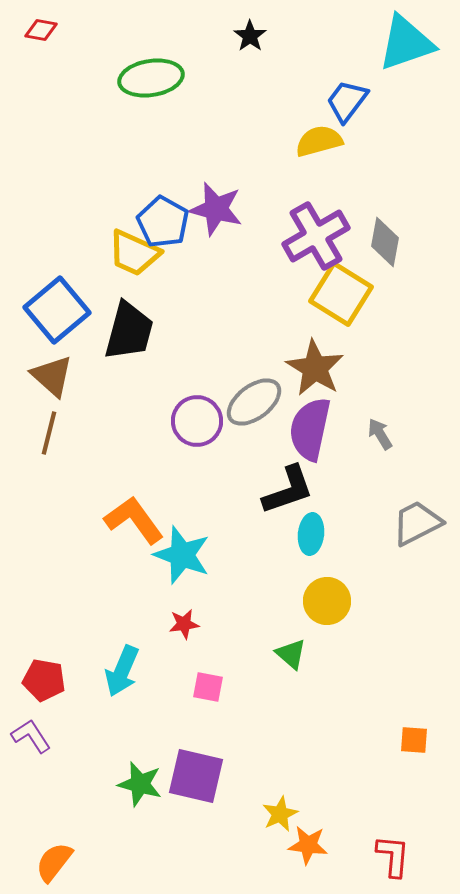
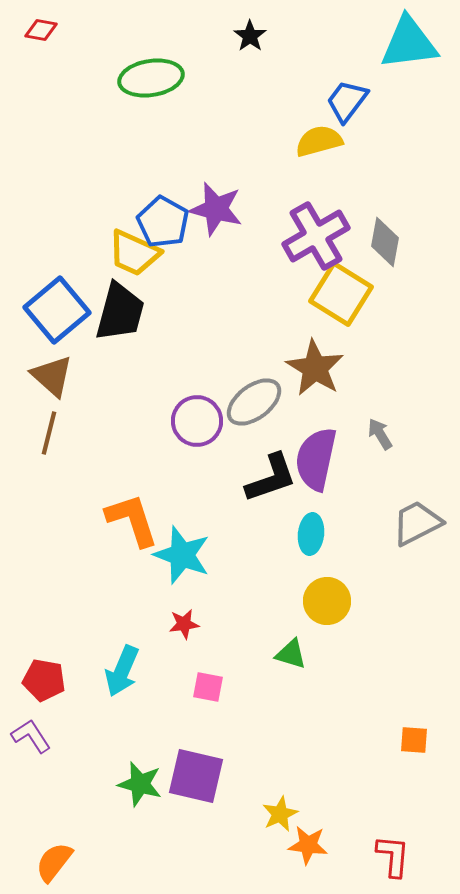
cyan triangle: moved 3 px right; rotated 12 degrees clockwise
black trapezoid: moved 9 px left, 19 px up
purple semicircle: moved 6 px right, 30 px down
black L-shape: moved 17 px left, 12 px up
orange L-shape: moved 2 px left; rotated 18 degrees clockwise
green triangle: rotated 24 degrees counterclockwise
